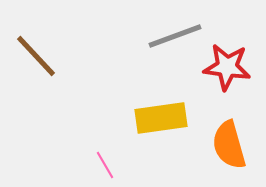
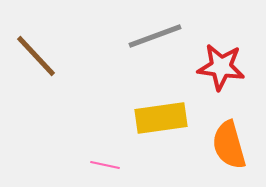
gray line: moved 20 px left
red star: moved 6 px left
pink line: rotated 48 degrees counterclockwise
